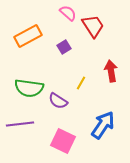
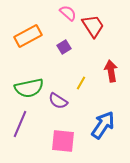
green semicircle: rotated 20 degrees counterclockwise
purple line: rotated 60 degrees counterclockwise
pink square: rotated 20 degrees counterclockwise
